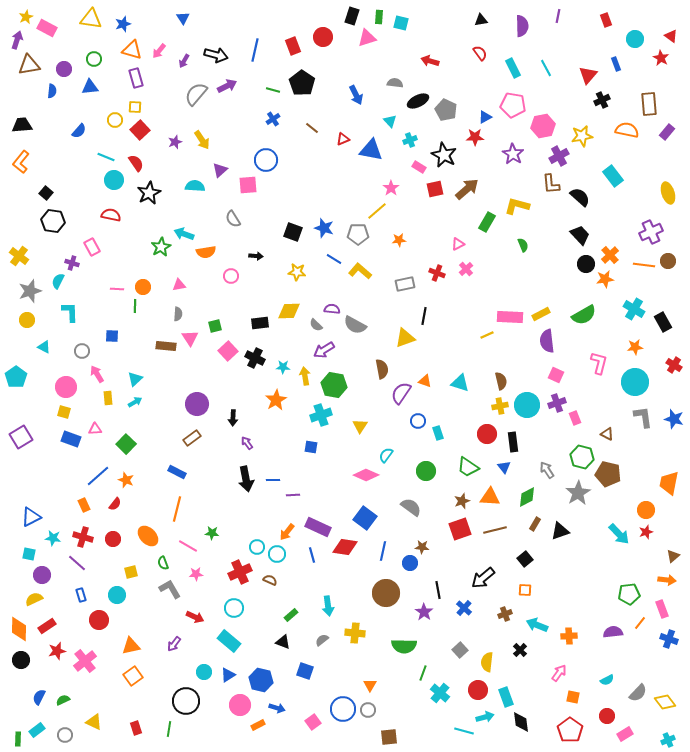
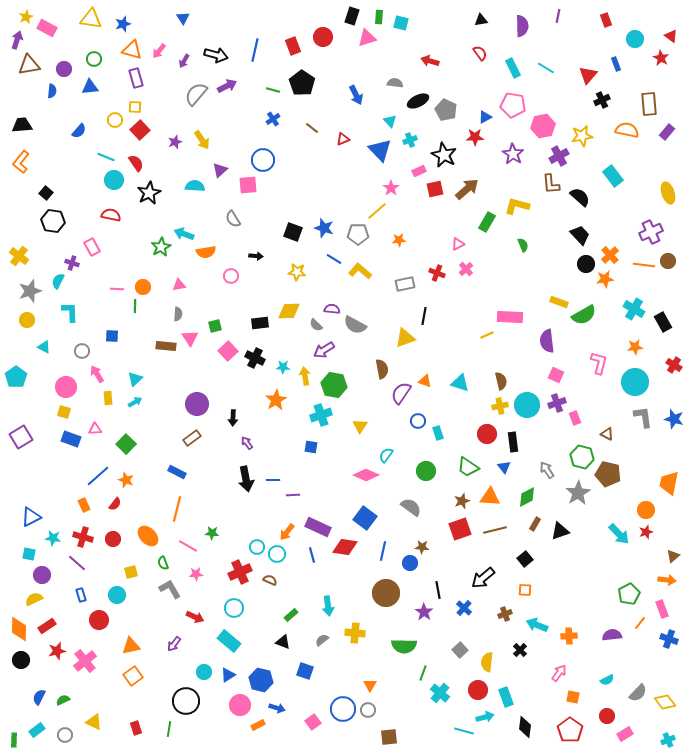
cyan line at (546, 68): rotated 30 degrees counterclockwise
blue triangle at (371, 150): moved 9 px right; rotated 35 degrees clockwise
blue circle at (266, 160): moved 3 px left
pink rectangle at (419, 167): moved 4 px down; rotated 56 degrees counterclockwise
yellow rectangle at (541, 314): moved 18 px right, 12 px up; rotated 48 degrees clockwise
green pentagon at (629, 594): rotated 20 degrees counterclockwise
purple semicircle at (613, 632): moved 1 px left, 3 px down
black diamond at (521, 722): moved 4 px right, 5 px down; rotated 15 degrees clockwise
green rectangle at (18, 739): moved 4 px left, 1 px down
